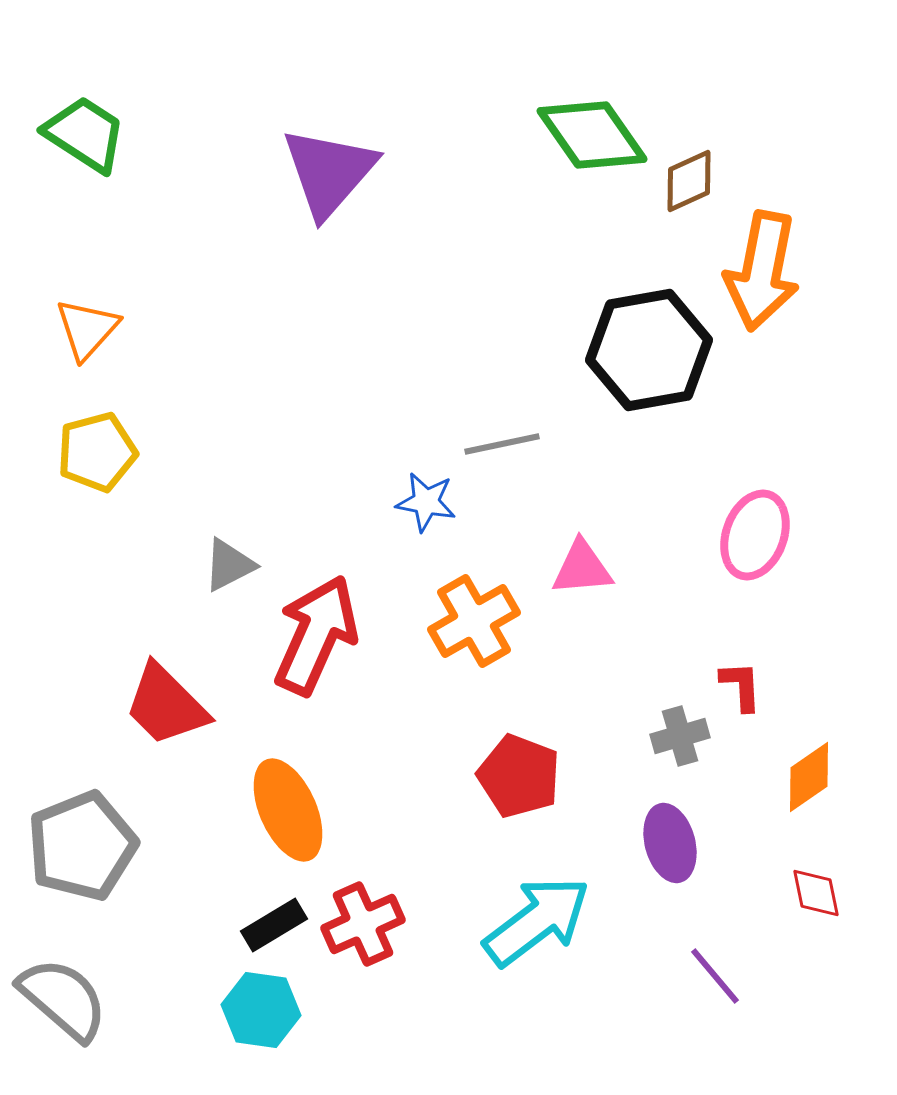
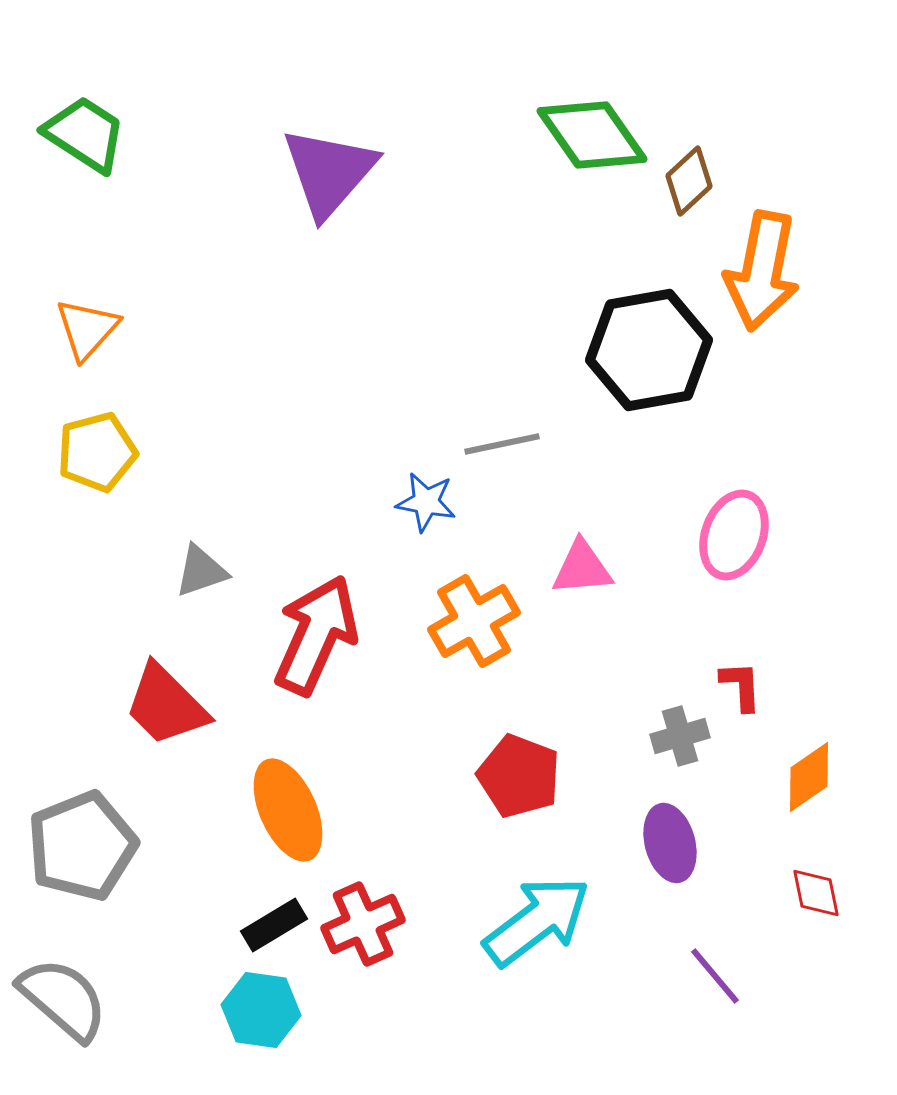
brown diamond: rotated 18 degrees counterclockwise
pink ellipse: moved 21 px left
gray triangle: moved 28 px left, 6 px down; rotated 8 degrees clockwise
